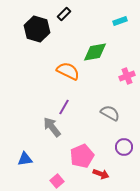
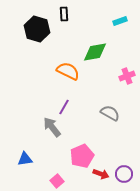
black rectangle: rotated 48 degrees counterclockwise
purple circle: moved 27 px down
